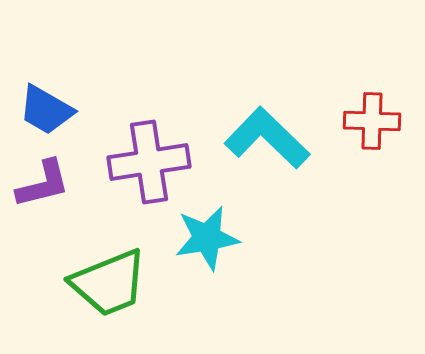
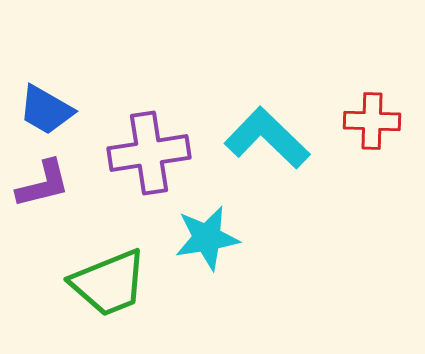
purple cross: moved 9 px up
